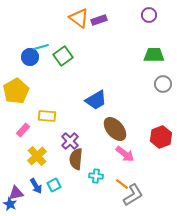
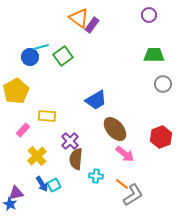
purple rectangle: moved 7 px left, 5 px down; rotated 35 degrees counterclockwise
blue arrow: moved 6 px right, 2 px up
